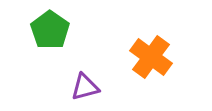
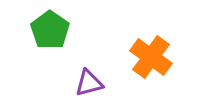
purple triangle: moved 4 px right, 4 px up
